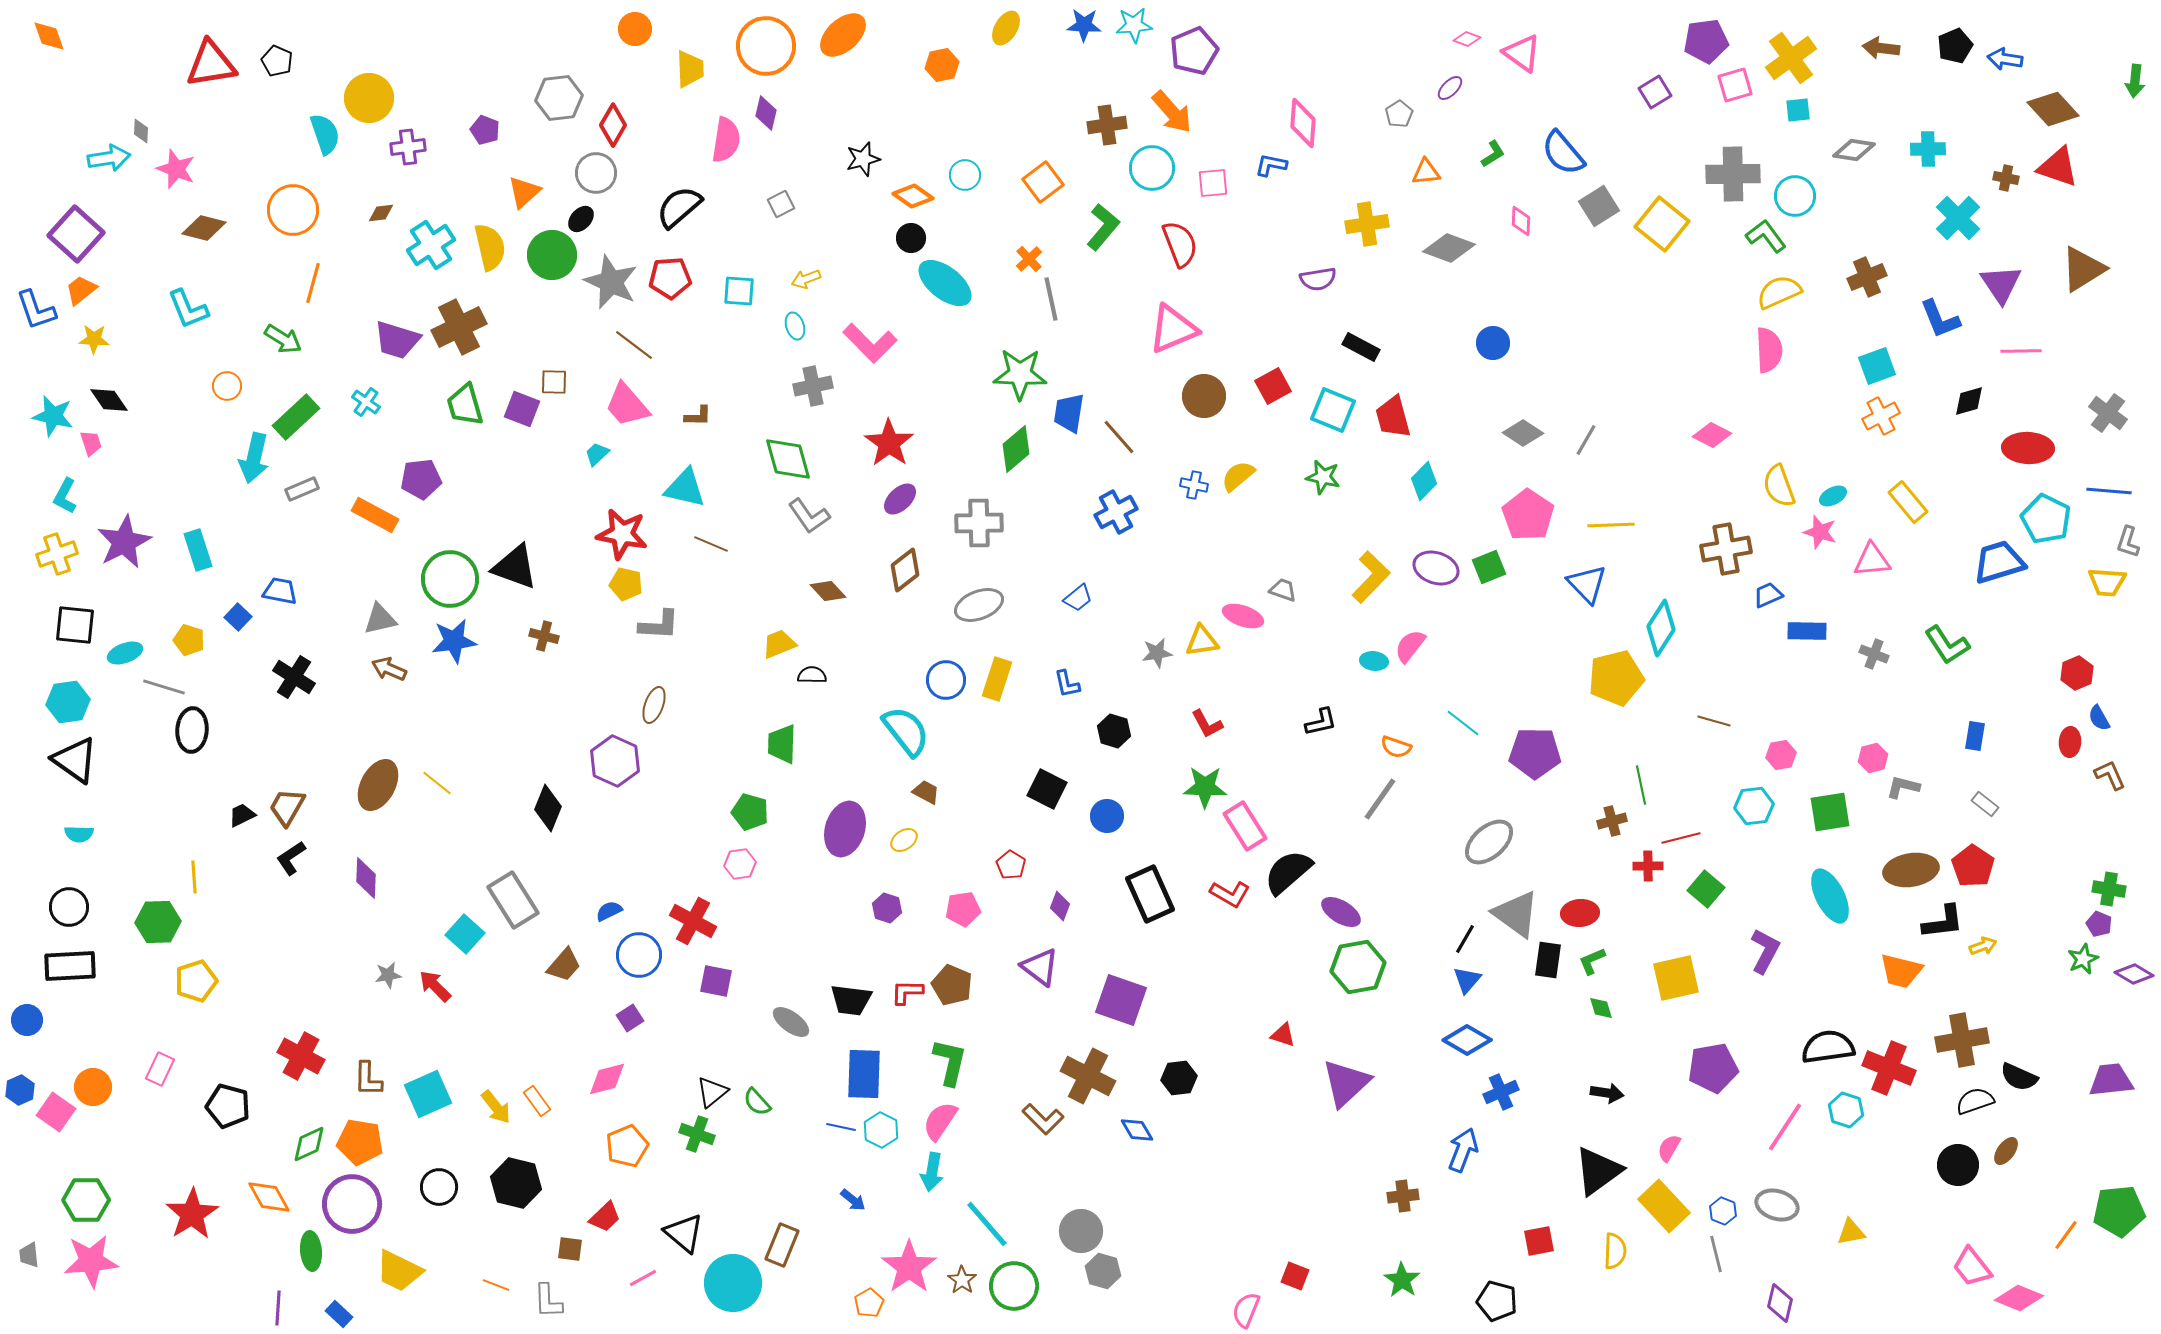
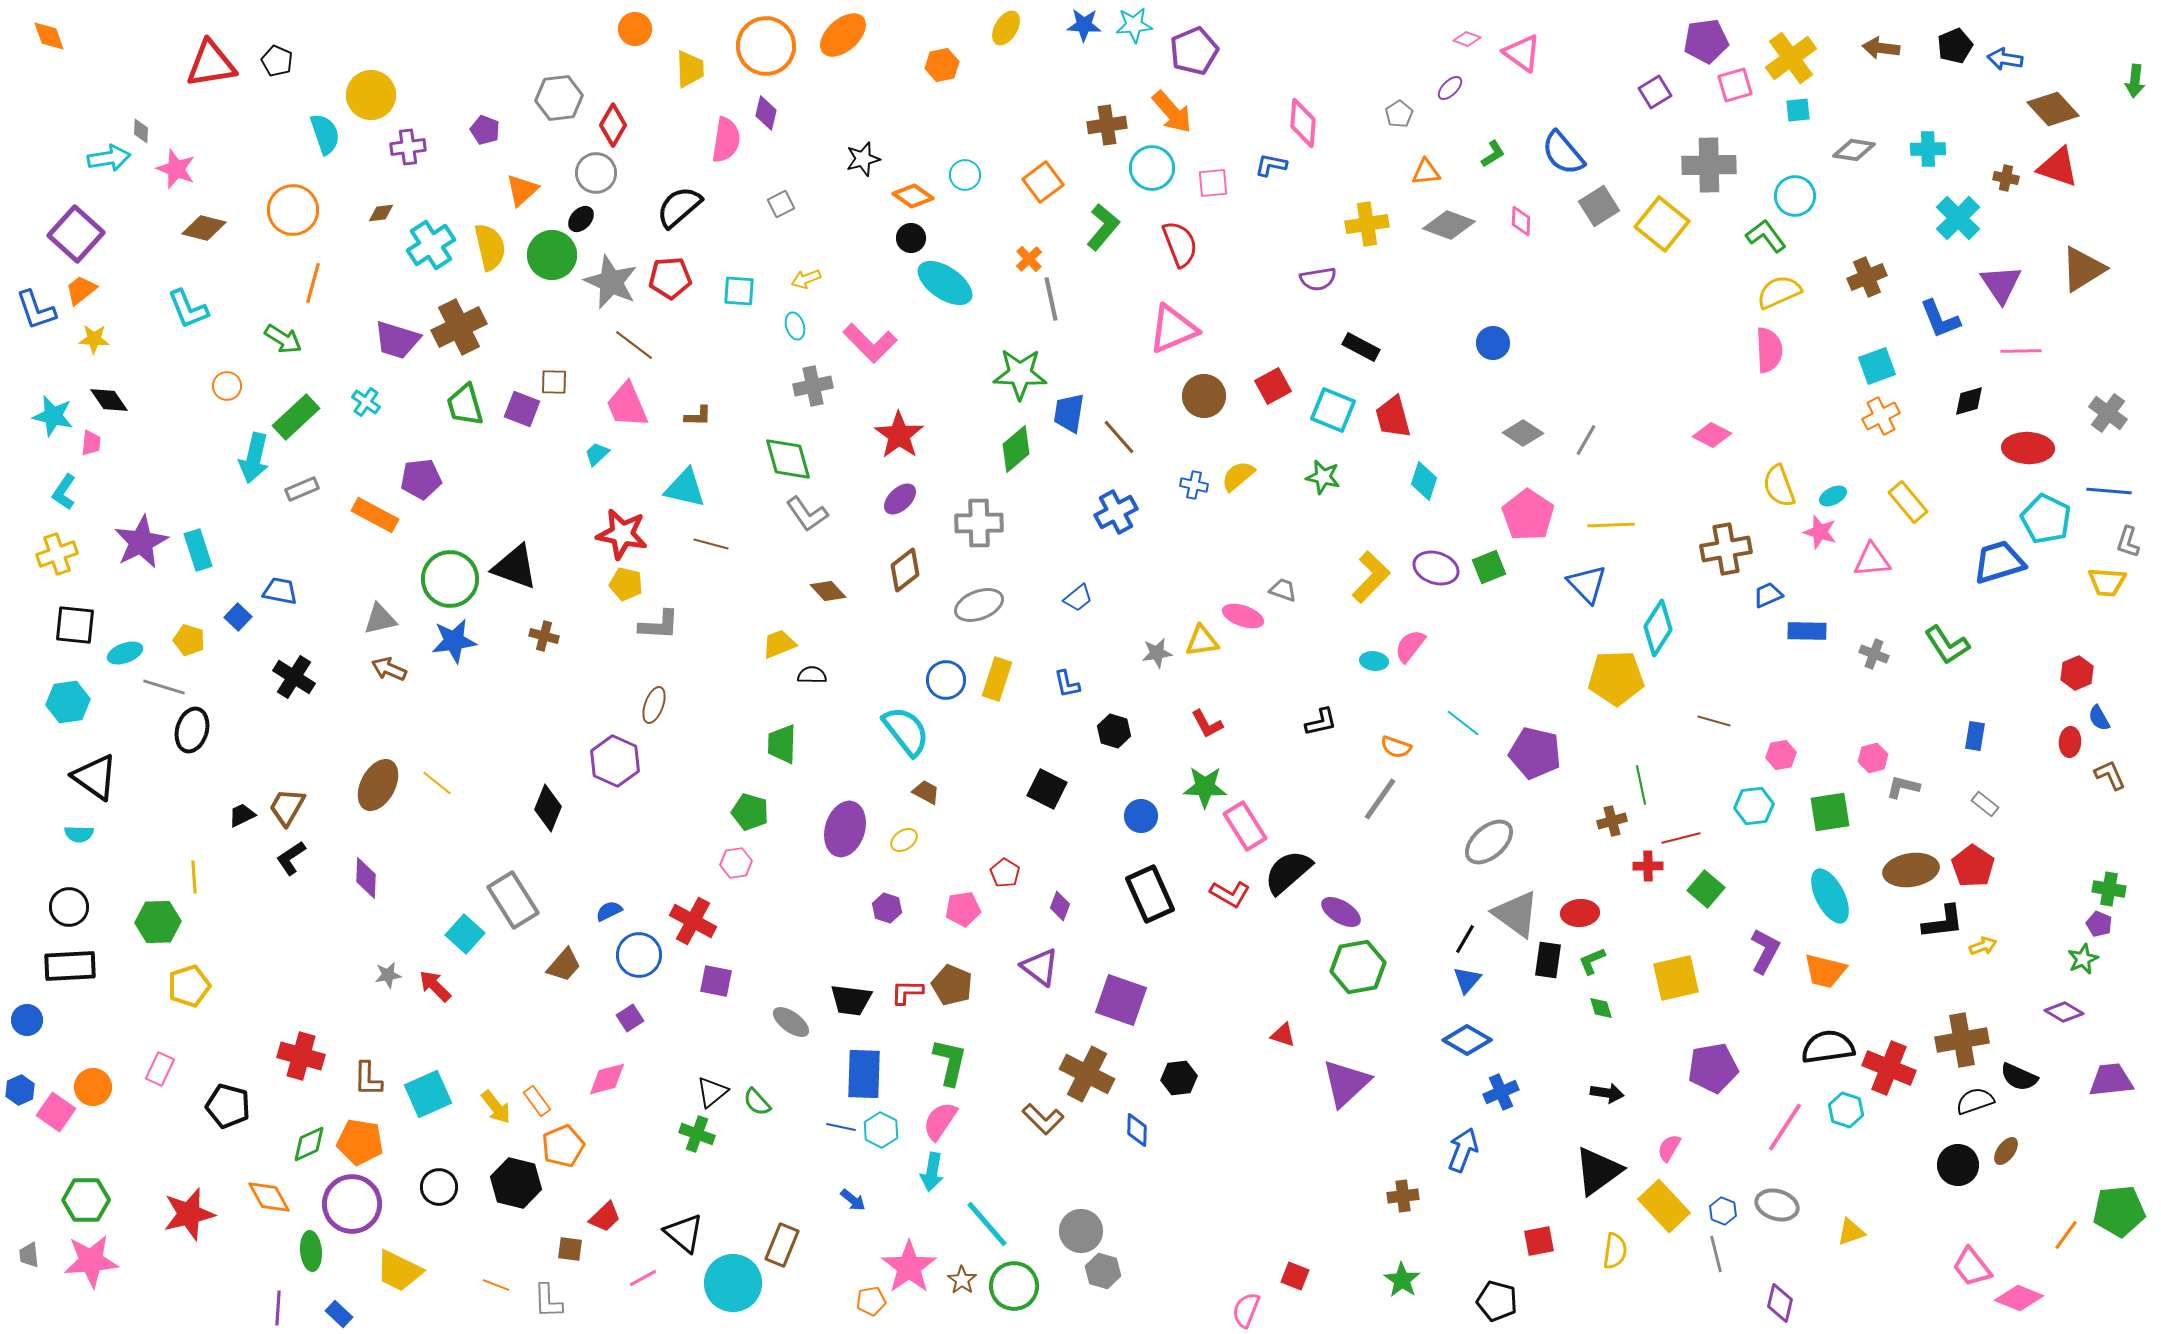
yellow circle at (369, 98): moved 2 px right, 3 px up
gray cross at (1733, 174): moved 24 px left, 9 px up
orange triangle at (524, 192): moved 2 px left, 2 px up
gray diamond at (1449, 248): moved 23 px up
cyan ellipse at (945, 283): rotated 4 degrees counterclockwise
pink trapezoid at (627, 405): rotated 18 degrees clockwise
pink trapezoid at (91, 443): rotated 24 degrees clockwise
red star at (889, 443): moved 10 px right, 8 px up
cyan diamond at (1424, 481): rotated 27 degrees counterclockwise
cyan L-shape at (65, 496): moved 1 px left, 4 px up; rotated 6 degrees clockwise
gray L-shape at (809, 516): moved 2 px left, 2 px up
purple star at (124, 542): moved 17 px right
brown line at (711, 544): rotated 8 degrees counterclockwise
cyan diamond at (1661, 628): moved 3 px left
yellow pentagon at (1616, 678): rotated 12 degrees clockwise
black ellipse at (192, 730): rotated 12 degrees clockwise
purple pentagon at (1535, 753): rotated 12 degrees clockwise
black triangle at (75, 760): moved 20 px right, 17 px down
blue circle at (1107, 816): moved 34 px right
pink hexagon at (740, 864): moved 4 px left, 1 px up
red pentagon at (1011, 865): moved 6 px left, 8 px down
orange trapezoid at (1901, 971): moved 76 px left
purple diamond at (2134, 974): moved 70 px left, 38 px down
yellow pentagon at (196, 981): moved 7 px left, 5 px down
red cross at (301, 1056): rotated 12 degrees counterclockwise
brown cross at (1088, 1076): moved 1 px left, 2 px up
blue diamond at (1137, 1130): rotated 32 degrees clockwise
orange pentagon at (627, 1146): moved 64 px left
red star at (192, 1214): moved 3 px left; rotated 18 degrees clockwise
yellow triangle at (1851, 1232): rotated 8 degrees counterclockwise
yellow semicircle at (1615, 1251): rotated 6 degrees clockwise
orange pentagon at (869, 1303): moved 2 px right, 2 px up; rotated 20 degrees clockwise
